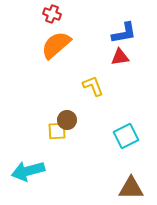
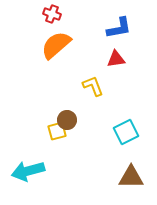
blue L-shape: moved 5 px left, 5 px up
red triangle: moved 4 px left, 2 px down
yellow square: rotated 12 degrees counterclockwise
cyan square: moved 4 px up
brown triangle: moved 11 px up
